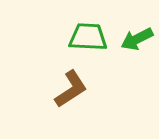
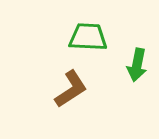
green arrow: moved 26 px down; rotated 52 degrees counterclockwise
